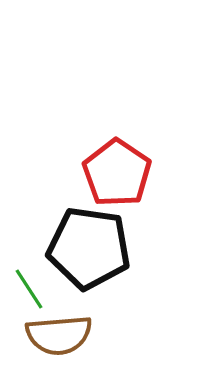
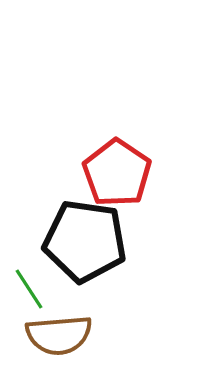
black pentagon: moved 4 px left, 7 px up
